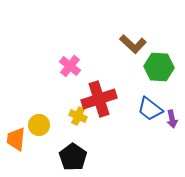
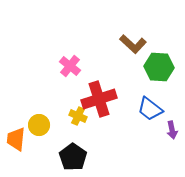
purple arrow: moved 11 px down
